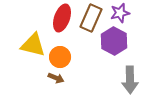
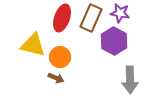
purple star: rotated 24 degrees clockwise
